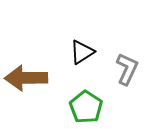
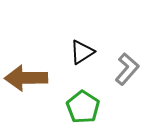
gray L-shape: rotated 16 degrees clockwise
green pentagon: moved 3 px left
